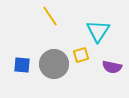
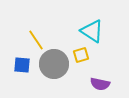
yellow line: moved 14 px left, 24 px down
cyan triangle: moved 6 px left; rotated 30 degrees counterclockwise
purple semicircle: moved 12 px left, 17 px down
